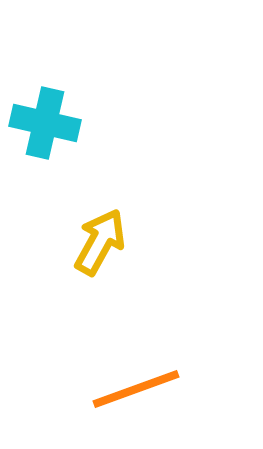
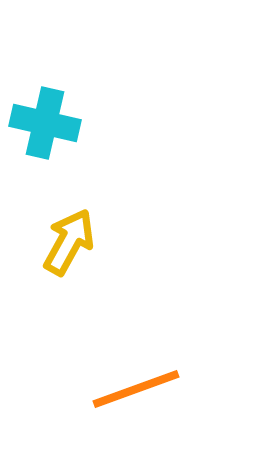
yellow arrow: moved 31 px left
